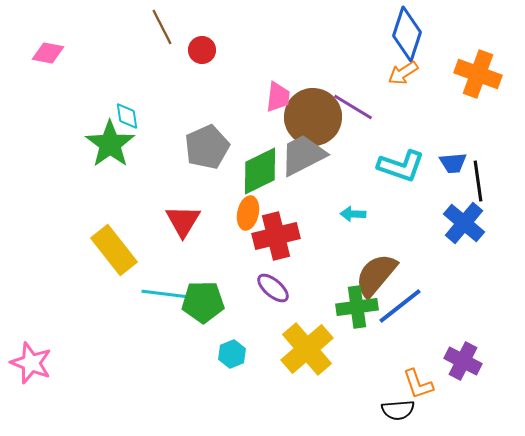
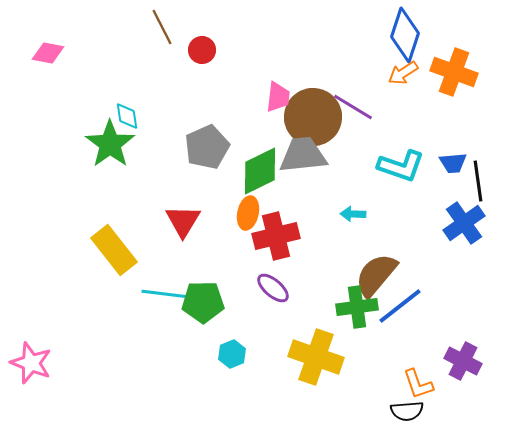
blue diamond: moved 2 px left, 1 px down
orange cross: moved 24 px left, 2 px up
gray trapezoid: rotated 21 degrees clockwise
blue cross: rotated 15 degrees clockwise
yellow cross: moved 9 px right, 8 px down; rotated 30 degrees counterclockwise
black semicircle: moved 9 px right, 1 px down
